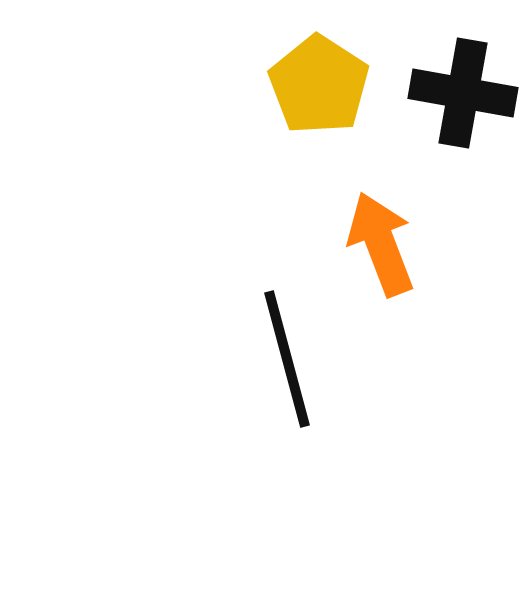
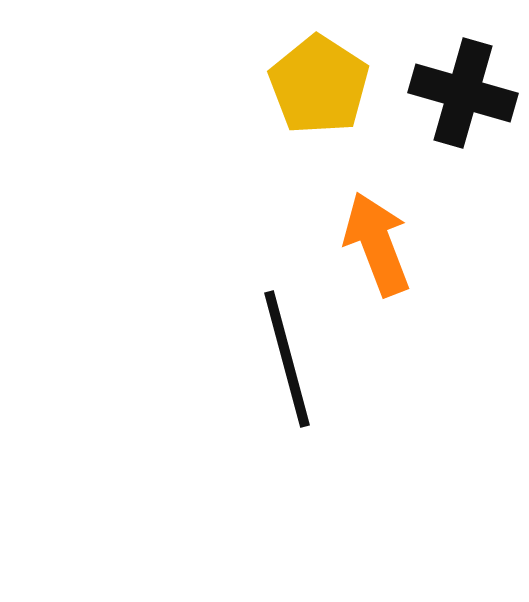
black cross: rotated 6 degrees clockwise
orange arrow: moved 4 px left
